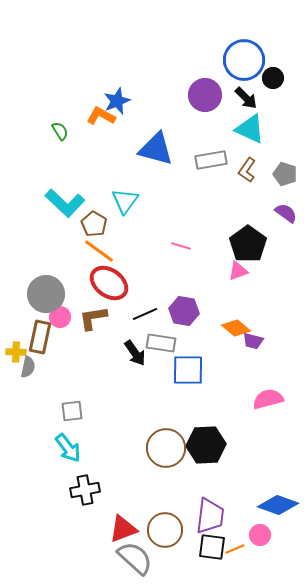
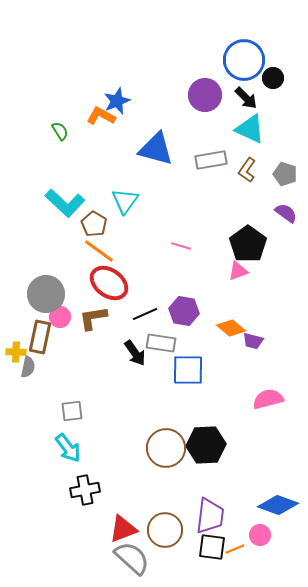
orange diamond at (236, 328): moved 5 px left
gray semicircle at (135, 558): moved 3 px left
